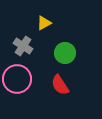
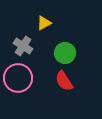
pink circle: moved 1 px right, 1 px up
red semicircle: moved 4 px right, 4 px up
